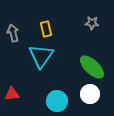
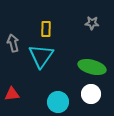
yellow rectangle: rotated 14 degrees clockwise
gray arrow: moved 10 px down
green ellipse: rotated 28 degrees counterclockwise
white circle: moved 1 px right
cyan circle: moved 1 px right, 1 px down
